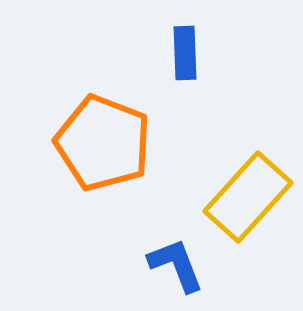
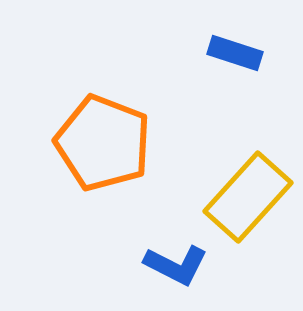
blue rectangle: moved 50 px right; rotated 70 degrees counterclockwise
blue L-shape: rotated 138 degrees clockwise
